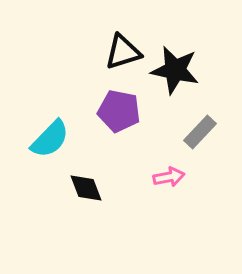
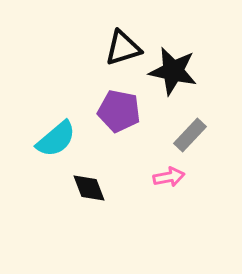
black triangle: moved 4 px up
black star: moved 2 px left, 1 px down
gray rectangle: moved 10 px left, 3 px down
cyan semicircle: moved 6 px right; rotated 6 degrees clockwise
black diamond: moved 3 px right
